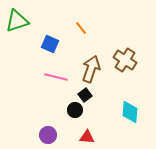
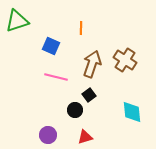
orange line: rotated 40 degrees clockwise
blue square: moved 1 px right, 2 px down
brown arrow: moved 1 px right, 5 px up
black square: moved 4 px right
cyan diamond: moved 2 px right; rotated 10 degrees counterclockwise
red triangle: moved 2 px left; rotated 21 degrees counterclockwise
